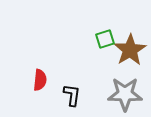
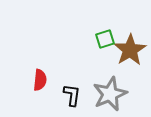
gray star: moved 15 px left; rotated 24 degrees counterclockwise
